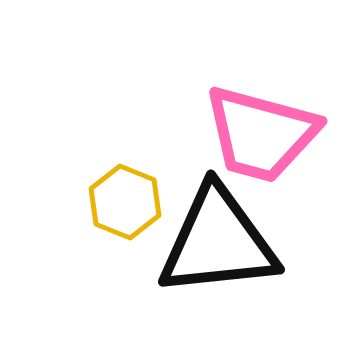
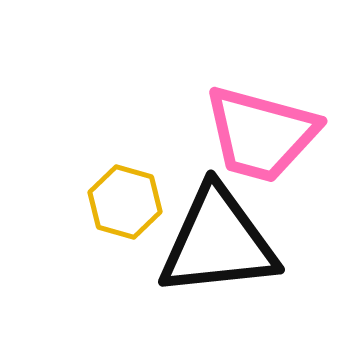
yellow hexagon: rotated 6 degrees counterclockwise
